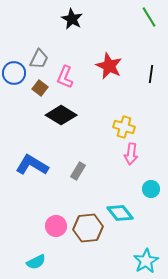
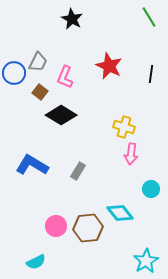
gray trapezoid: moved 1 px left, 3 px down
brown square: moved 4 px down
